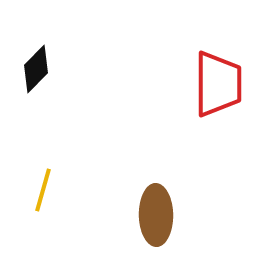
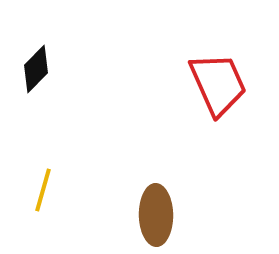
red trapezoid: rotated 24 degrees counterclockwise
